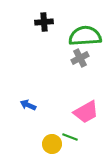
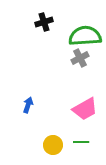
black cross: rotated 12 degrees counterclockwise
blue arrow: rotated 84 degrees clockwise
pink trapezoid: moved 1 px left, 3 px up
green line: moved 11 px right, 5 px down; rotated 21 degrees counterclockwise
yellow circle: moved 1 px right, 1 px down
